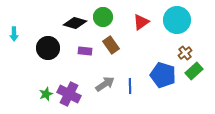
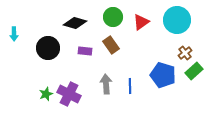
green circle: moved 10 px right
gray arrow: moved 1 px right; rotated 60 degrees counterclockwise
